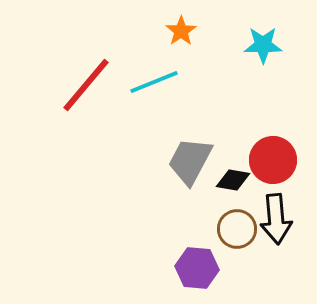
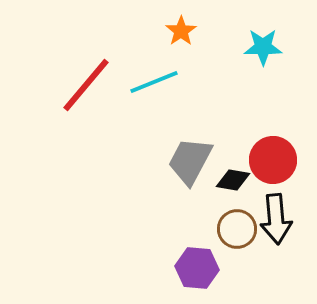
cyan star: moved 2 px down
